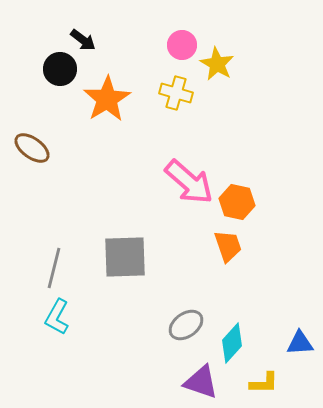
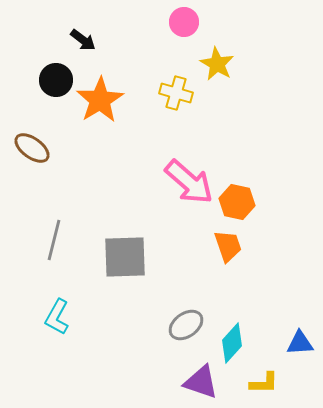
pink circle: moved 2 px right, 23 px up
black circle: moved 4 px left, 11 px down
orange star: moved 7 px left, 1 px down
gray line: moved 28 px up
